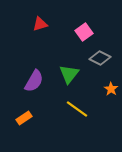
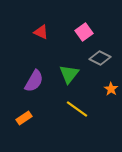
red triangle: moved 1 px right, 8 px down; rotated 42 degrees clockwise
